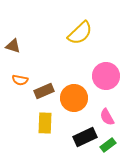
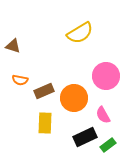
yellow semicircle: rotated 12 degrees clockwise
pink semicircle: moved 4 px left, 2 px up
